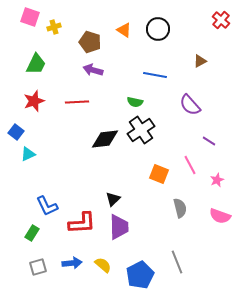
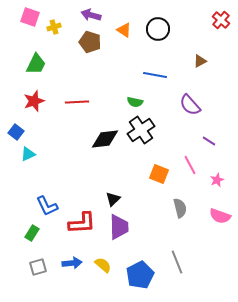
purple arrow: moved 2 px left, 55 px up
